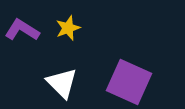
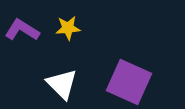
yellow star: rotated 15 degrees clockwise
white triangle: moved 1 px down
